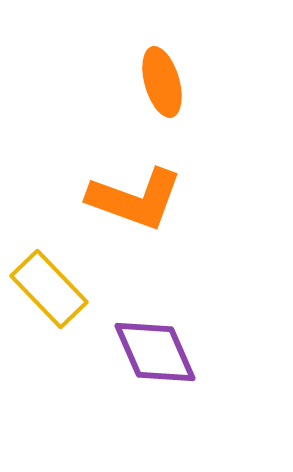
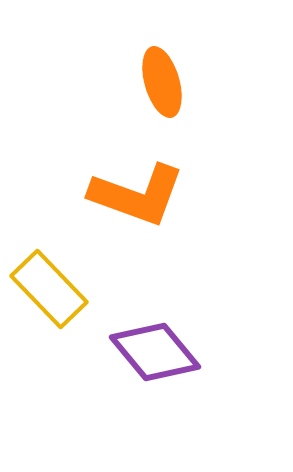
orange L-shape: moved 2 px right, 4 px up
purple diamond: rotated 16 degrees counterclockwise
